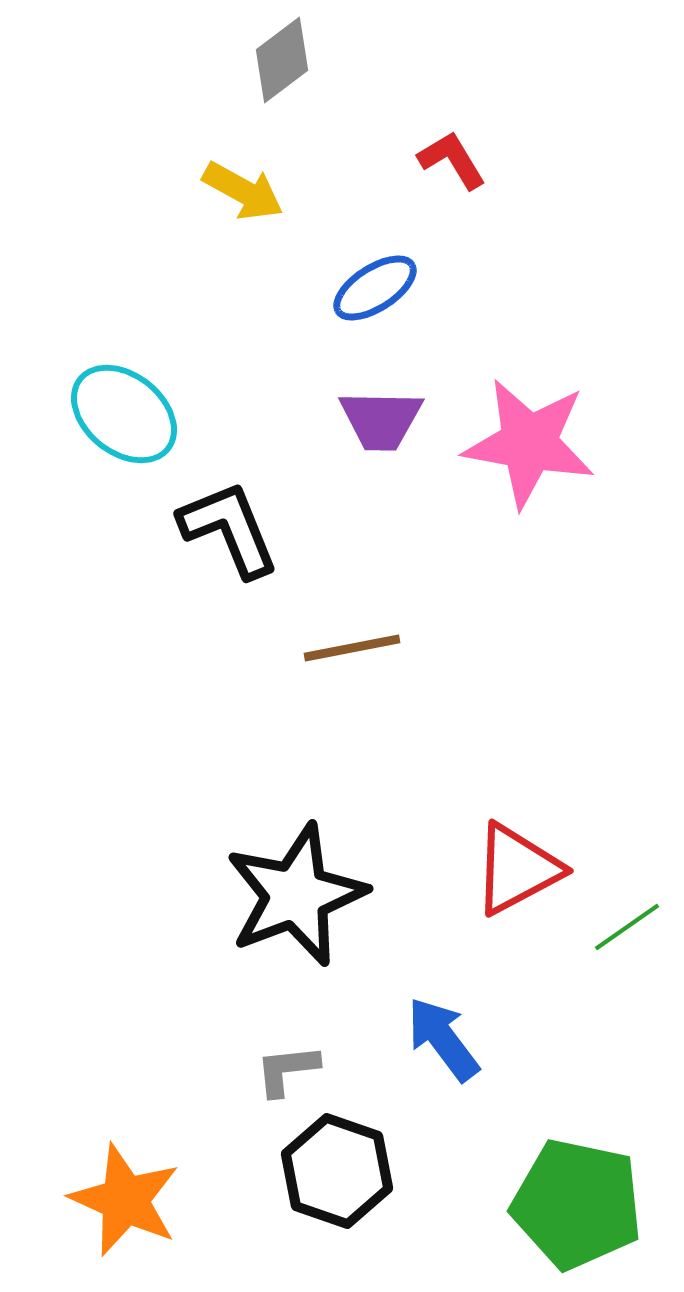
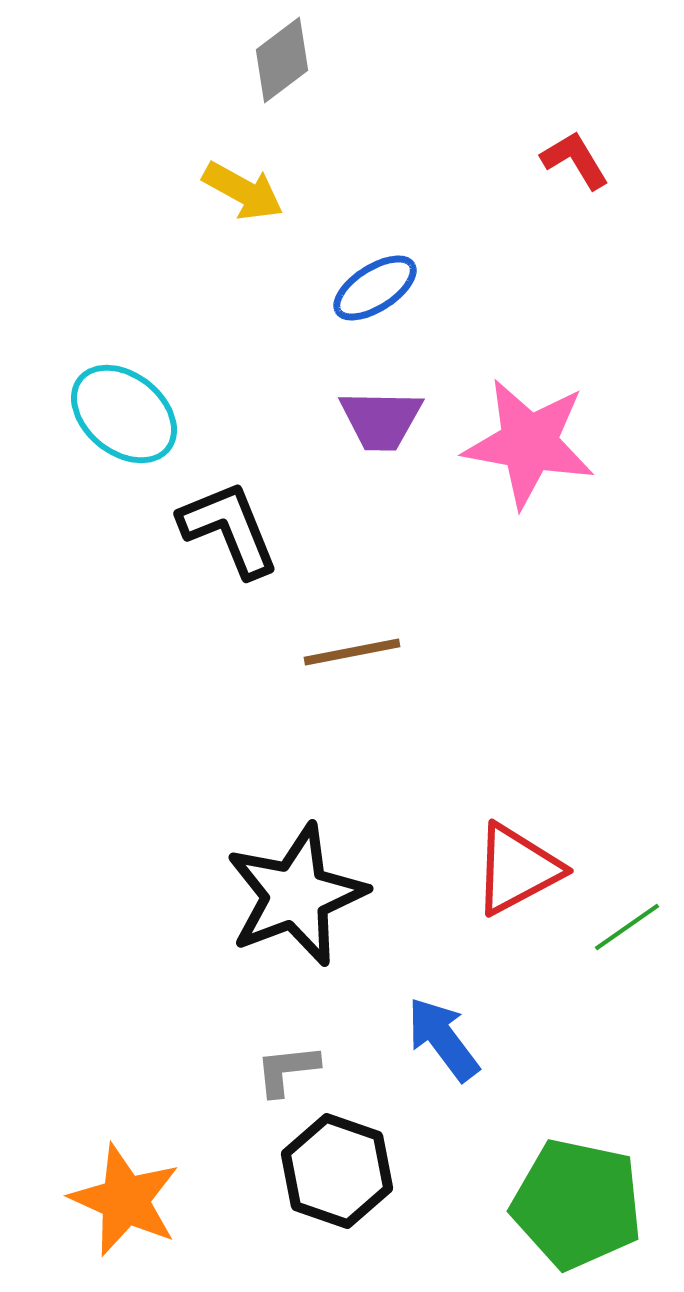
red L-shape: moved 123 px right
brown line: moved 4 px down
